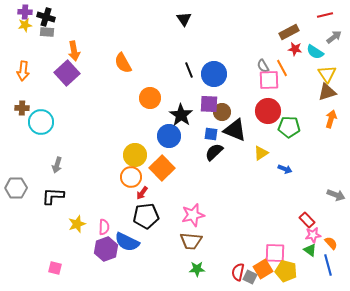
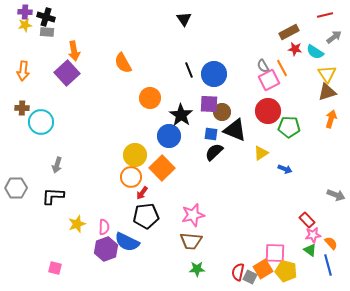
pink square at (269, 80): rotated 25 degrees counterclockwise
